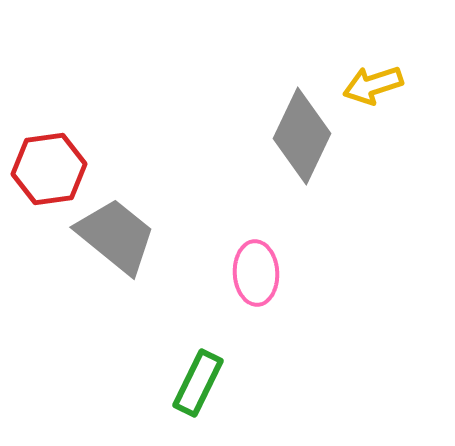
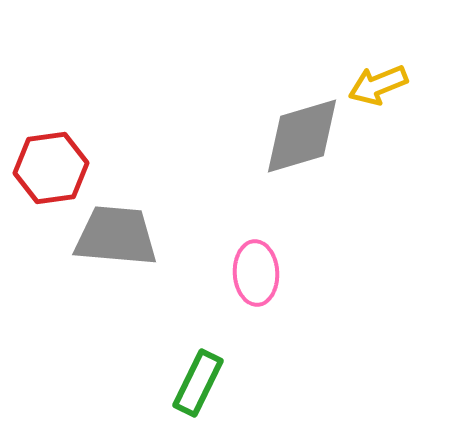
yellow arrow: moved 5 px right; rotated 4 degrees counterclockwise
gray diamond: rotated 48 degrees clockwise
red hexagon: moved 2 px right, 1 px up
gray trapezoid: rotated 34 degrees counterclockwise
